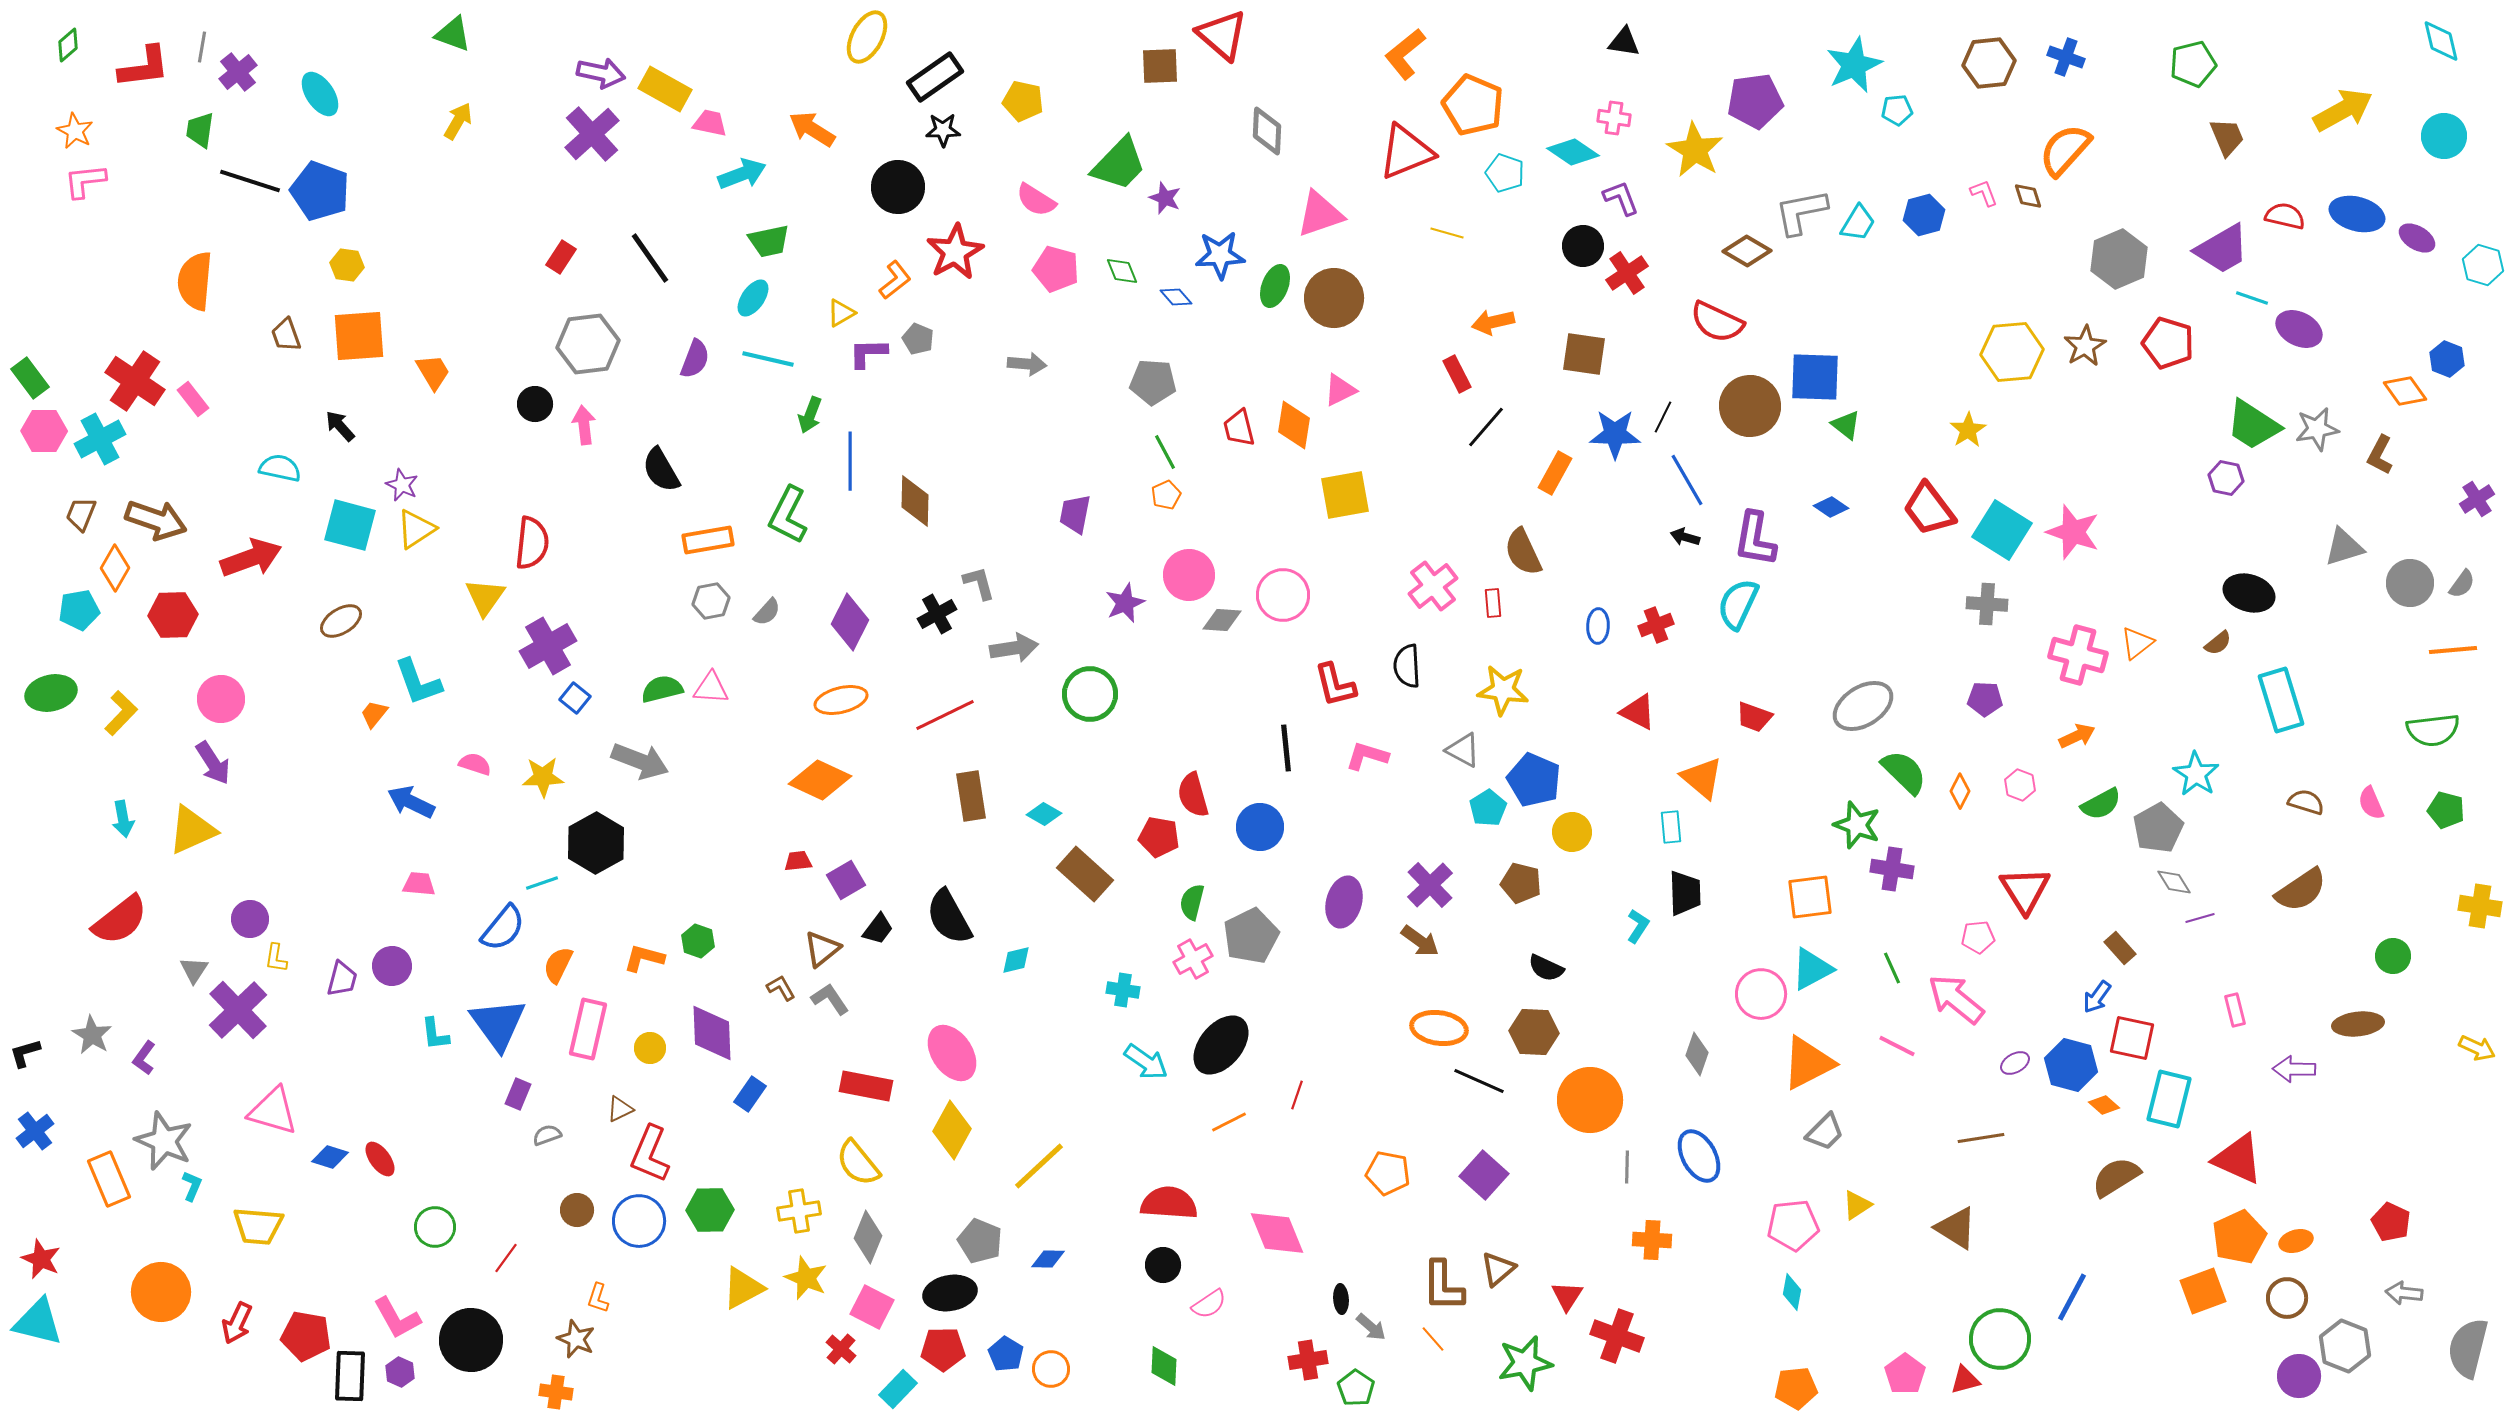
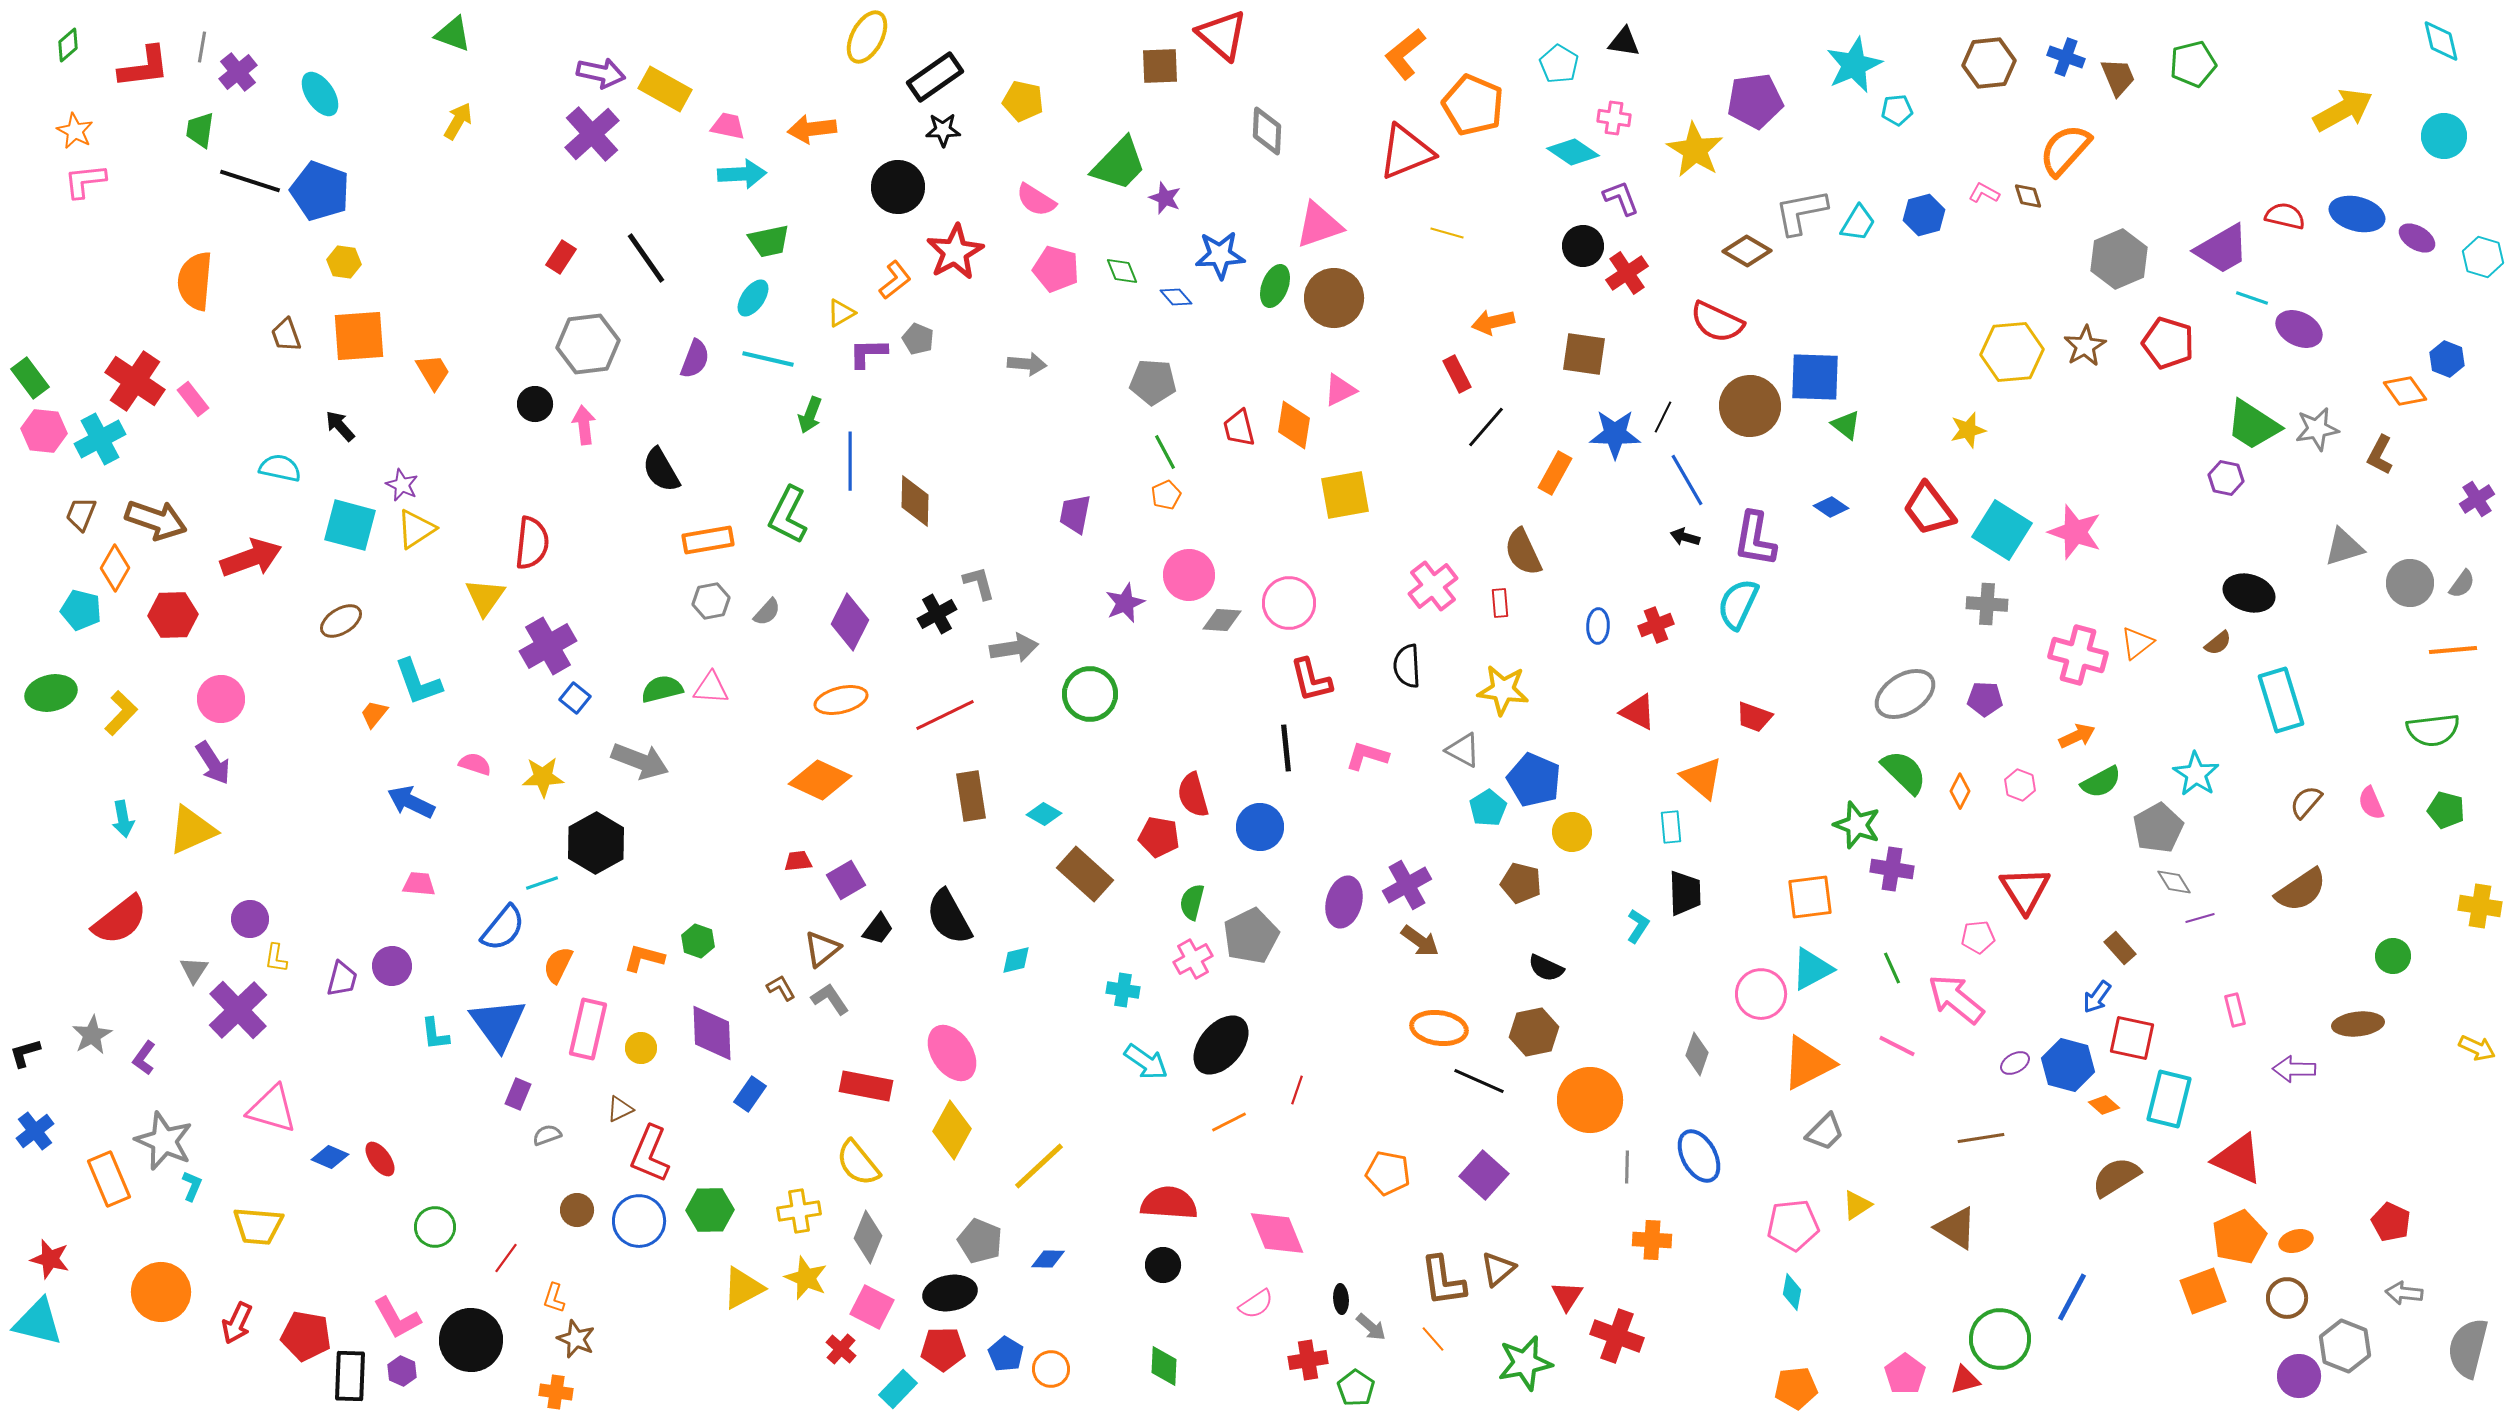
pink trapezoid at (710, 123): moved 18 px right, 3 px down
orange arrow at (812, 129): rotated 39 degrees counterclockwise
brown trapezoid at (2227, 137): moved 109 px left, 60 px up
cyan pentagon at (1505, 173): moved 54 px right, 109 px up; rotated 12 degrees clockwise
cyan arrow at (742, 174): rotated 18 degrees clockwise
pink L-shape at (1984, 193): rotated 40 degrees counterclockwise
pink triangle at (1320, 214): moved 1 px left, 11 px down
black line at (650, 258): moved 4 px left
yellow hexagon at (347, 265): moved 3 px left, 3 px up
cyan hexagon at (2483, 265): moved 8 px up
yellow star at (1968, 430): rotated 18 degrees clockwise
pink hexagon at (44, 431): rotated 6 degrees clockwise
pink star at (2073, 532): moved 2 px right
pink circle at (1283, 595): moved 6 px right, 8 px down
red rectangle at (1493, 603): moved 7 px right
cyan pentagon at (79, 610): moved 2 px right; rotated 24 degrees clockwise
red L-shape at (1335, 685): moved 24 px left, 5 px up
gray ellipse at (1863, 706): moved 42 px right, 12 px up
brown semicircle at (2306, 802): rotated 66 degrees counterclockwise
green semicircle at (2101, 804): moved 22 px up
purple cross at (1430, 885): moved 23 px left; rotated 15 degrees clockwise
brown hexagon at (1534, 1032): rotated 15 degrees counterclockwise
gray star at (92, 1035): rotated 12 degrees clockwise
yellow circle at (650, 1048): moved 9 px left
blue hexagon at (2071, 1065): moved 3 px left
red line at (1297, 1095): moved 5 px up
pink triangle at (273, 1111): moved 1 px left, 2 px up
blue diamond at (330, 1157): rotated 6 degrees clockwise
red star at (41, 1259): moved 9 px right; rotated 9 degrees counterclockwise
brown L-shape at (1443, 1286): moved 5 px up; rotated 8 degrees counterclockwise
orange L-shape at (598, 1298): moved 44 px left
pink semicircle at (1209, 1304): moved 47 px right
purple hexagon at (400, 1372): moved 2 px right, 1 px up
